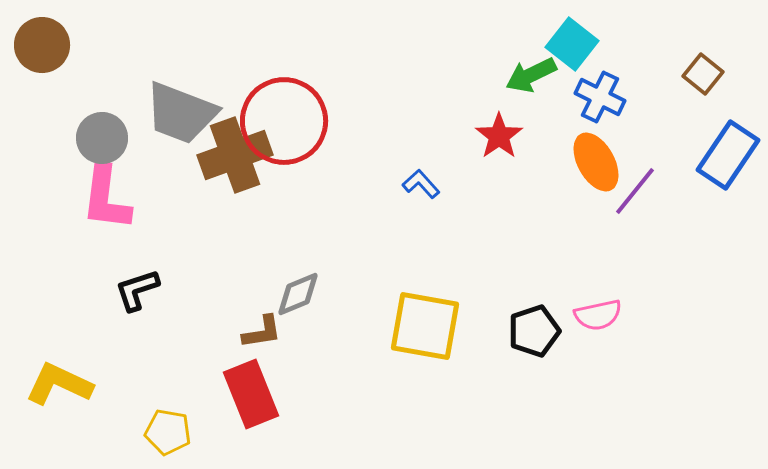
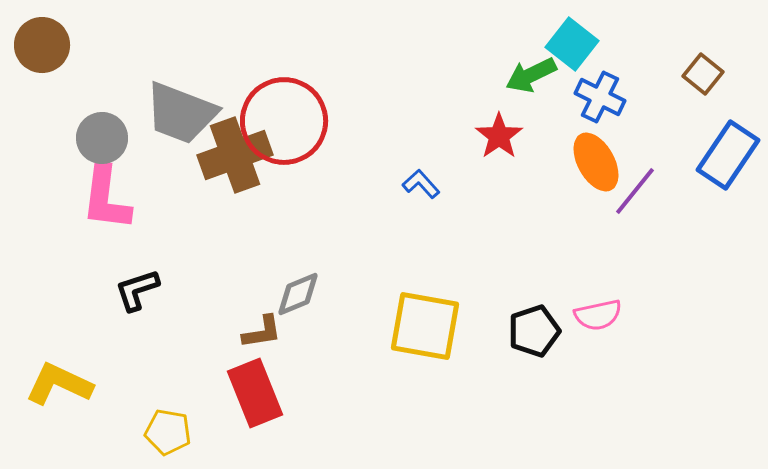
red rectangle: moved 4 px right, 1 px up
